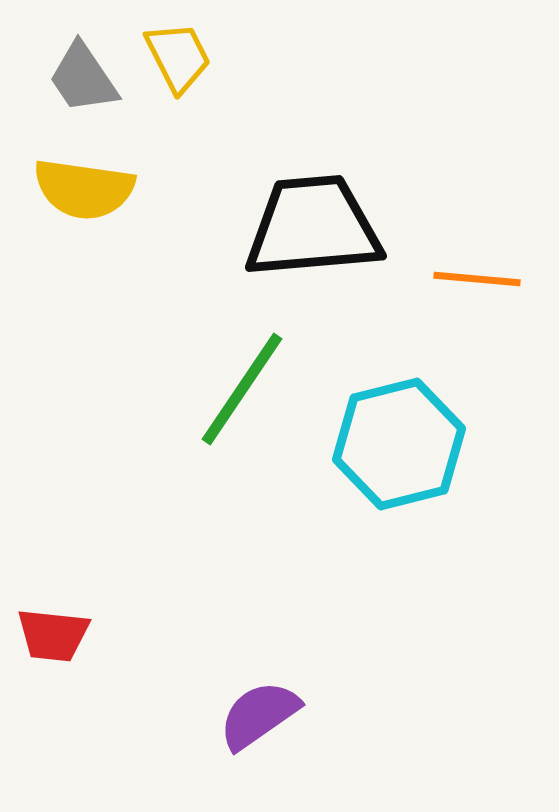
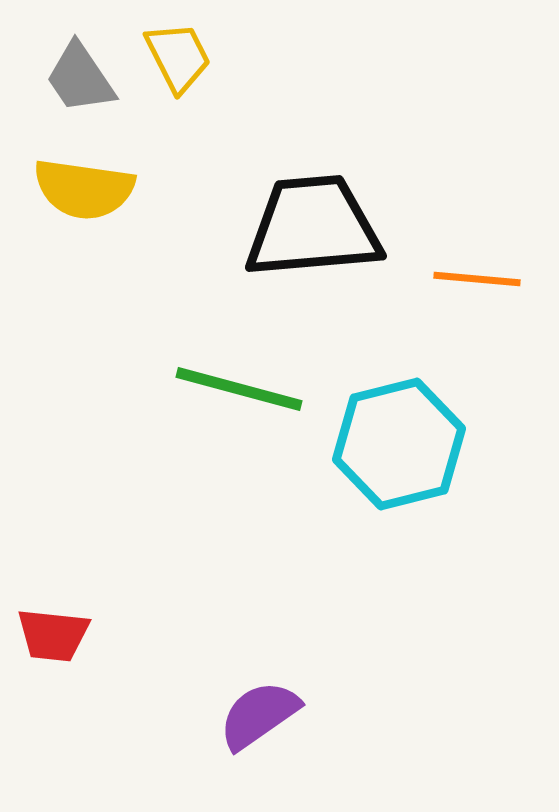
gray trapezoid: moved 3 px left
green line: moved 3 px left; rotated 71 degrees clockwise
